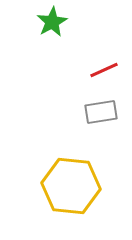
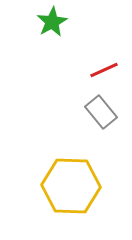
gray rectangle: rotated 60 degrees clockwise
yellow hexagon: rotated 4 degrees counterclockwise
